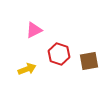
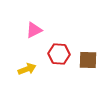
red hexagon: rotated 15 degrees counterclockwise
brown square: moved 1 px left, 1 px up; rotated 12 degrees clockwise
